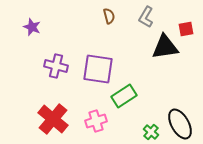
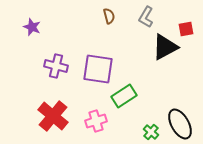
black triangle: rotated 20 degrees counterclockwise
red cross: moved 3 px up
